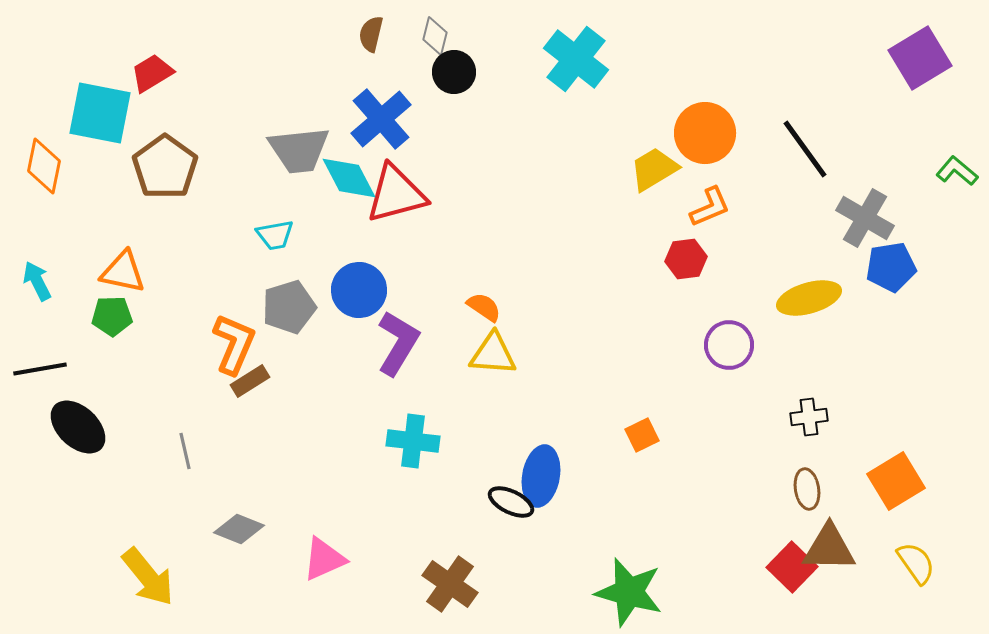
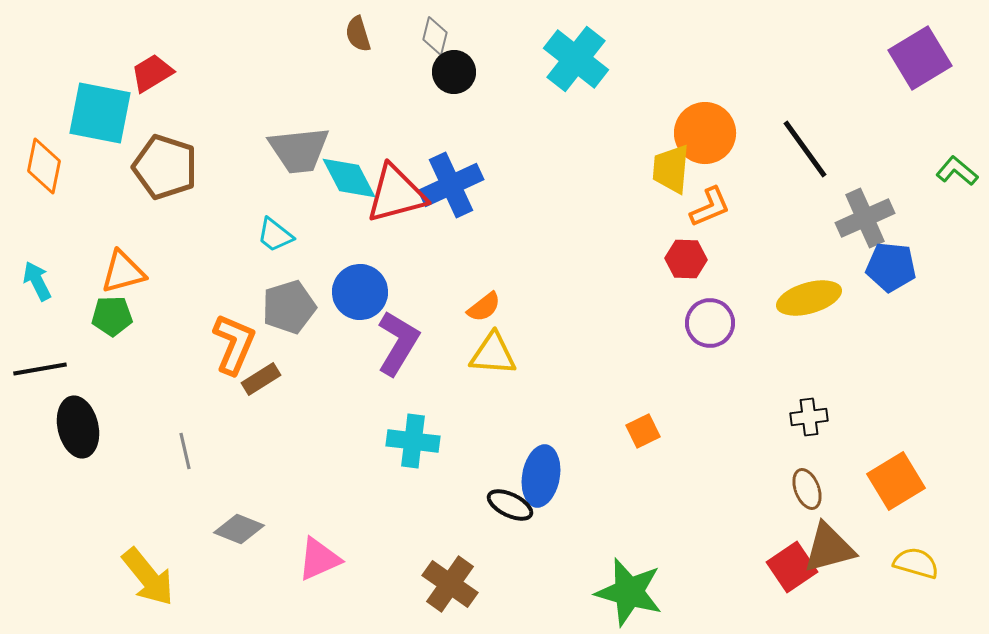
brown semicircle at (371, 34): moved 13 px left; rotated 30 degrees counterclockwise
blue cross at (381, 119): moved 70 px right, 66 px down; rotated 16 degrees clockwise
brown pentagon at (165, 167): rotated 18 degrees counterclockwise
yellow trapezoid at (654, 169): moved 17 px right; rotated 54 degrees counterclockwise
gray cross at (865, 218): rotated 36 degrees clockwise
cyan trapezoid at (275, 235): rotated 48 degrees clockwise
red hexagon at (686, 259): rotated 9 degrees clockwise
blue pentagon at (891, 267): rotated 15 degrees clockwise
orange triangle at (123, 272): rotated 27 degrees counterclockwise
blue circle at (359, 290): moved 1 px right, 2 px down
orange semicircle at (484, 307): rotated 108 degrees clockwise
purple circle at (729, 345): moved 19 px left, 22 px up
brown rectangle at (250, 381): moved 11 px right, 2 px up
black ellipse at (78, 427): rotated 34 degrees clockwise
orange square at (642, 435): moved 1 px right, 4 px up
brown ellipse at (807, 489): rotated 12 degrees counterclockwise
black ellipse at (511, 502): moved 1 px left, 3 px down
brown triangle at (829, 548): rotated 16 degrees counterclockwise
pink triangle at (324, 559): moved 5 px left
yellow semicircle at (916, 563): rotated 39 degrees counterclockwise
red square at (792, 567): rotated 12 degrees clockwise
